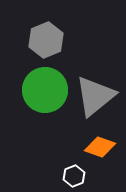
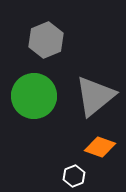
green circle: moved 11 px left, 6 px down
